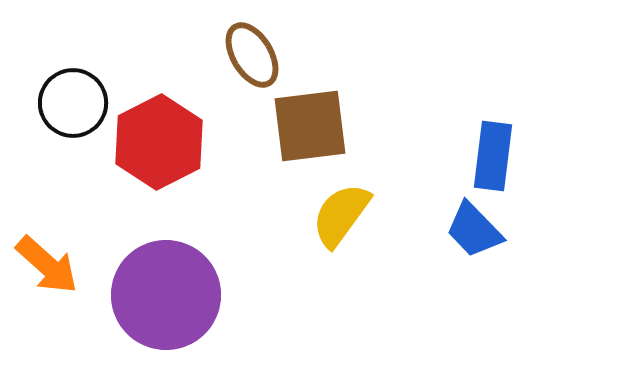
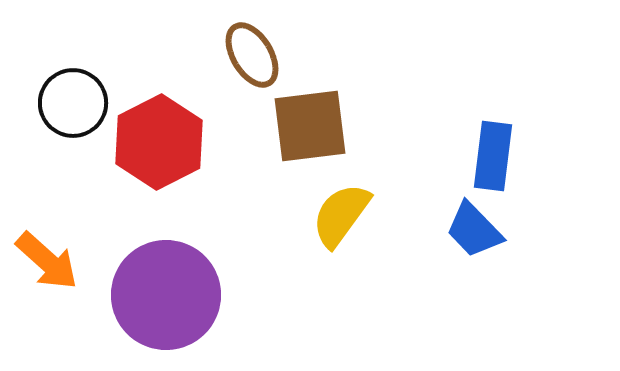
orange arrow: moved 4 px up
